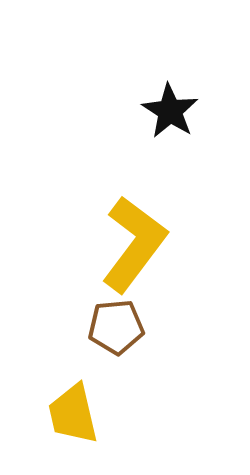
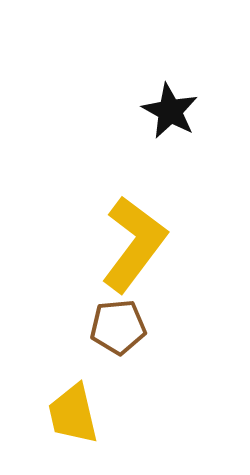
black star: rotated 4 degrees counterclockwise
brown pentagon: moved 2 px right
